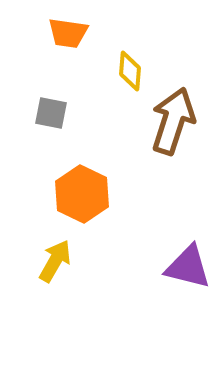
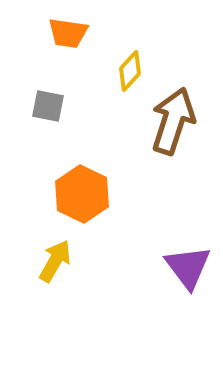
yellow diamond: rotated 39 degrees clockwise
gray square: moved 3 px left, 7 px up
purple triangle: rotated 39 degrees clockwise
